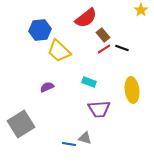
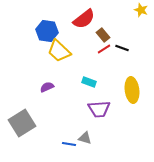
yellow star: rotated 16 degrees counterclockwise
red semicircle: moved 2 px left, 1 px down
blue hexagon: moved 7 px right, 1 px down; rotated 15 degrees clockwise
gray square: moved 1 px right, 1 px up
